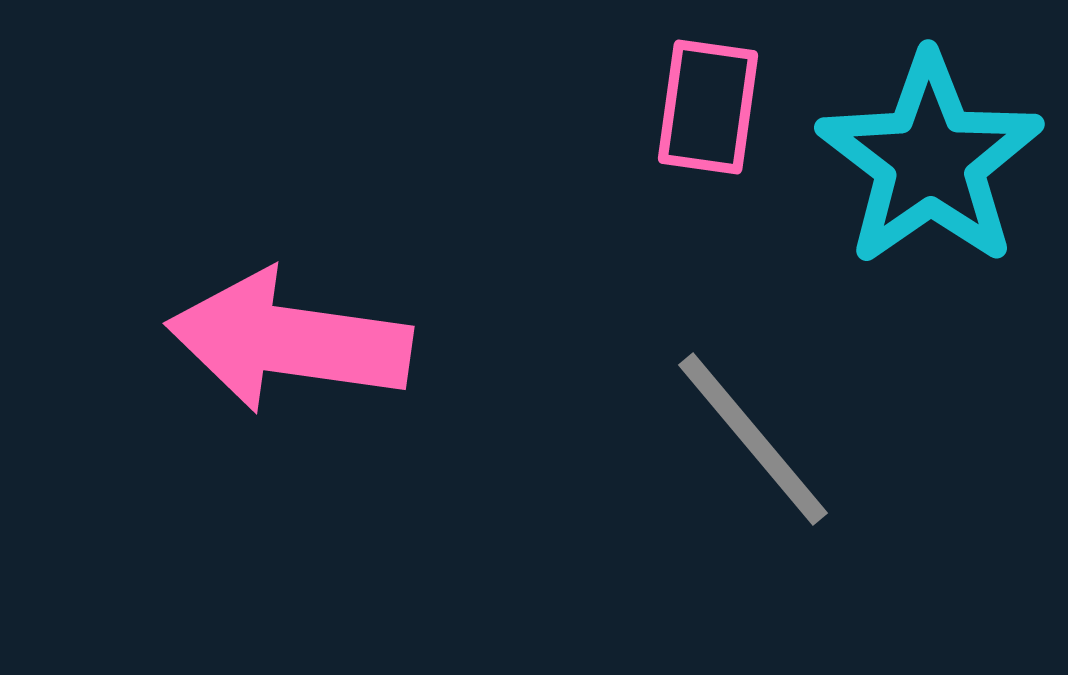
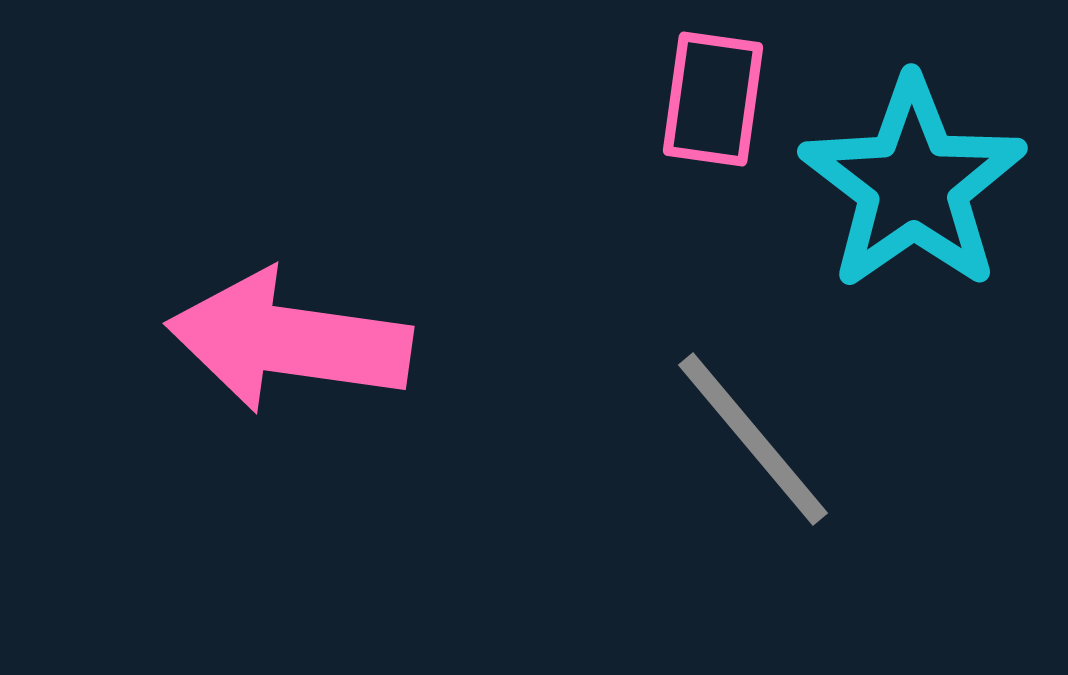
pink rectangle: moved 5 px right, 8 px up
cyan star: moved 17 px left, 24 px down
